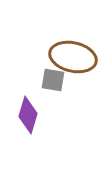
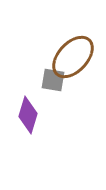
brown ellipse: rotated 60 degrees counterclockwise
